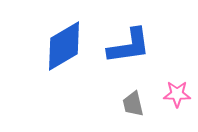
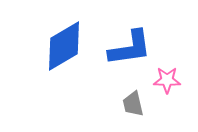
blue L-shape: moved 1 px right, 2 px down
pink star: moved 10 px left, 14 px up
